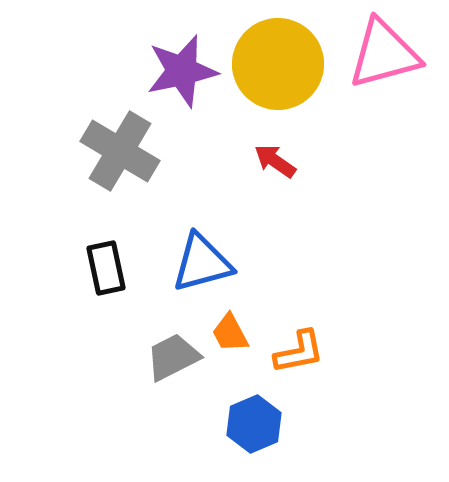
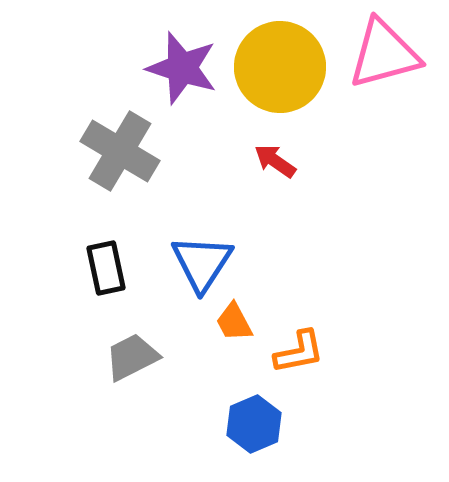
yellow circle: moved 2 px right, 3 px down
purple star: moved 3 px up; rotated 30 degrees clockwise
blue triangle: rotated 42 degrees counterclockwise
orange trapezoid: moved 4 px right, 11 px up
gray trapezoid: moved 41 px left
